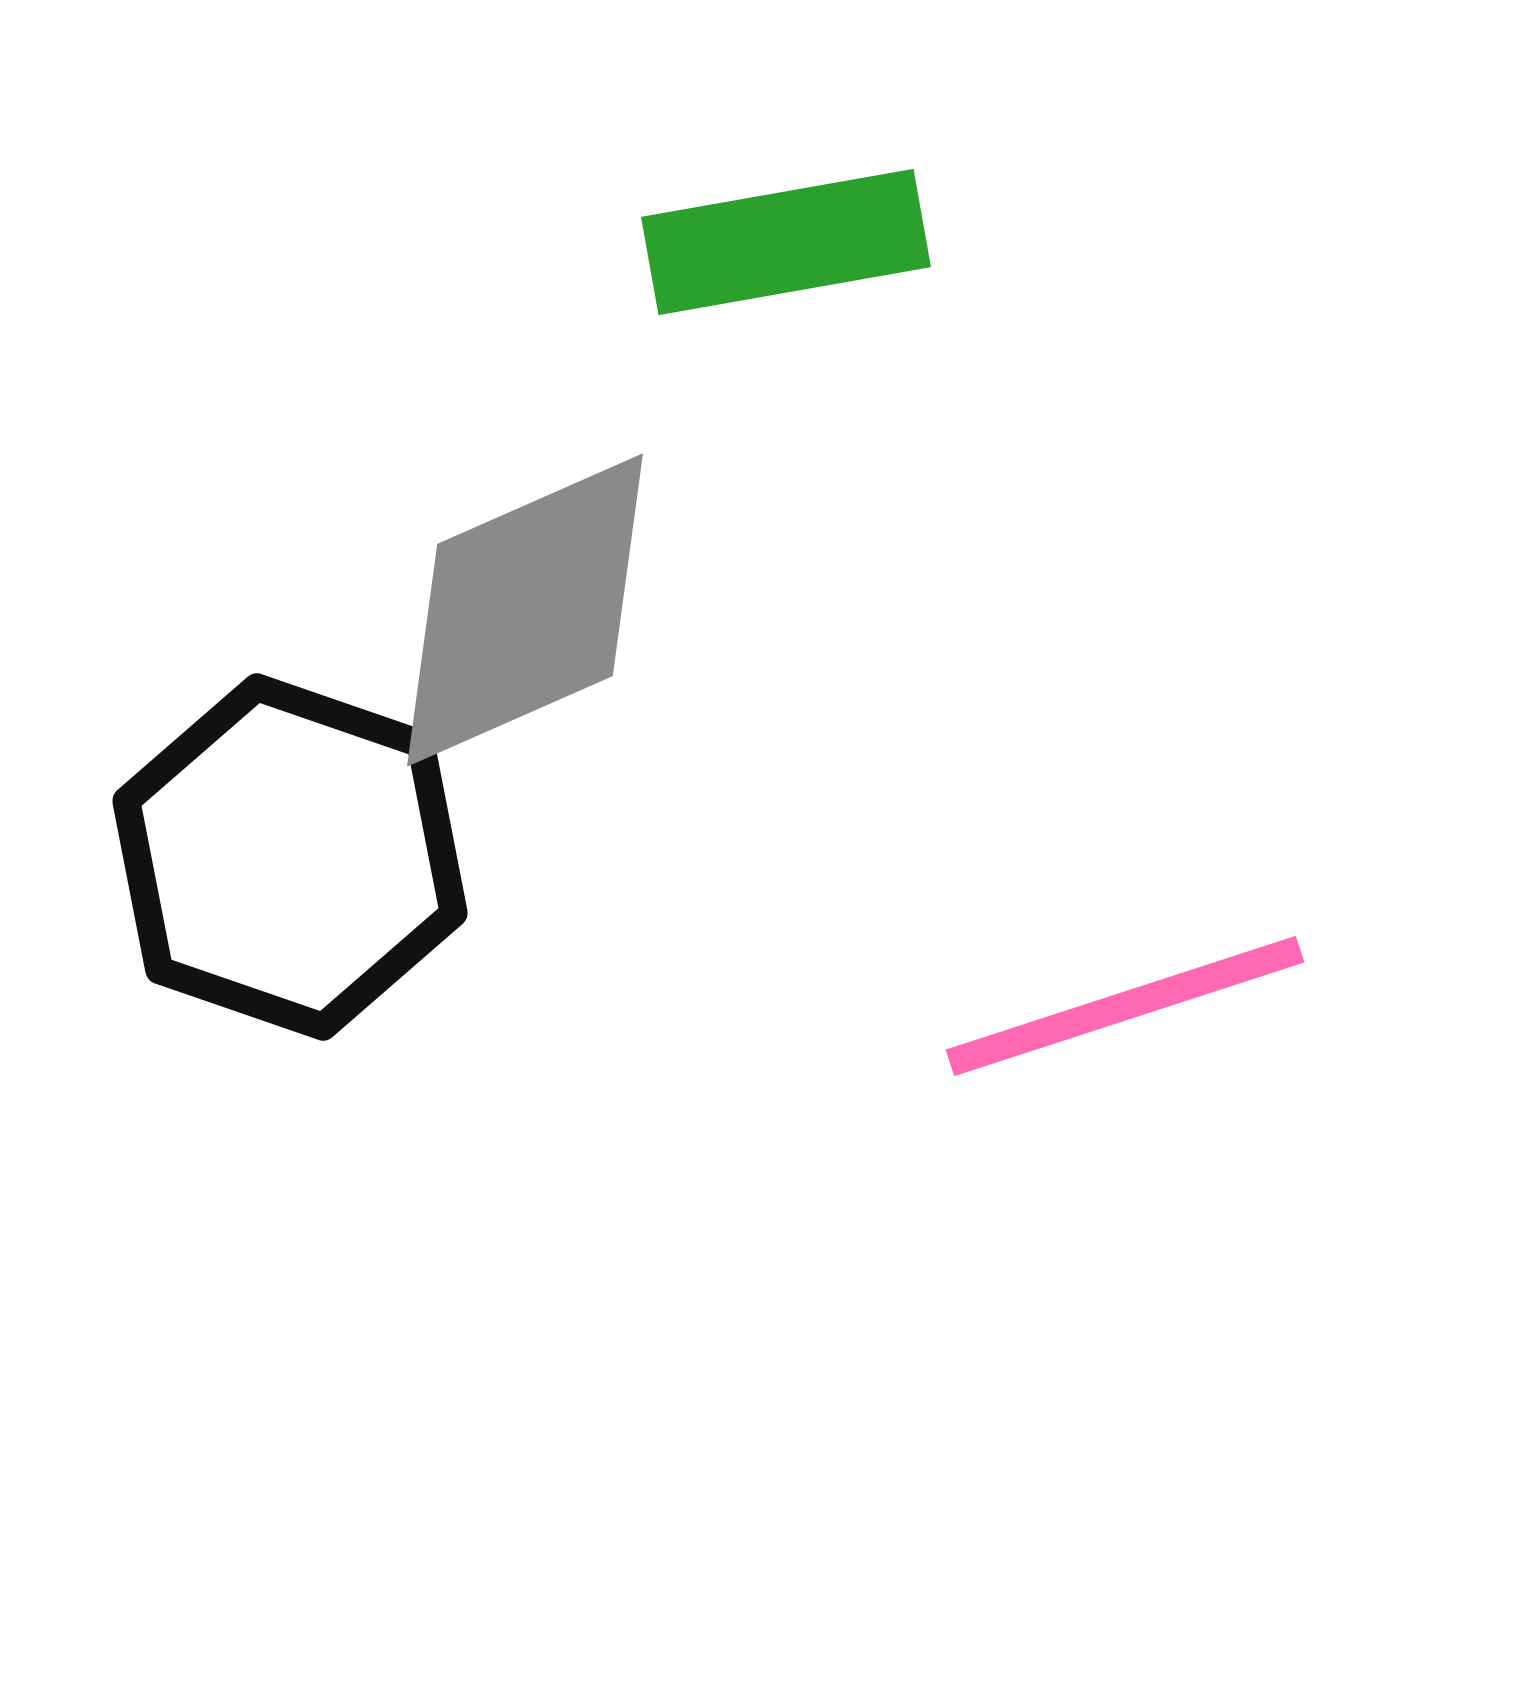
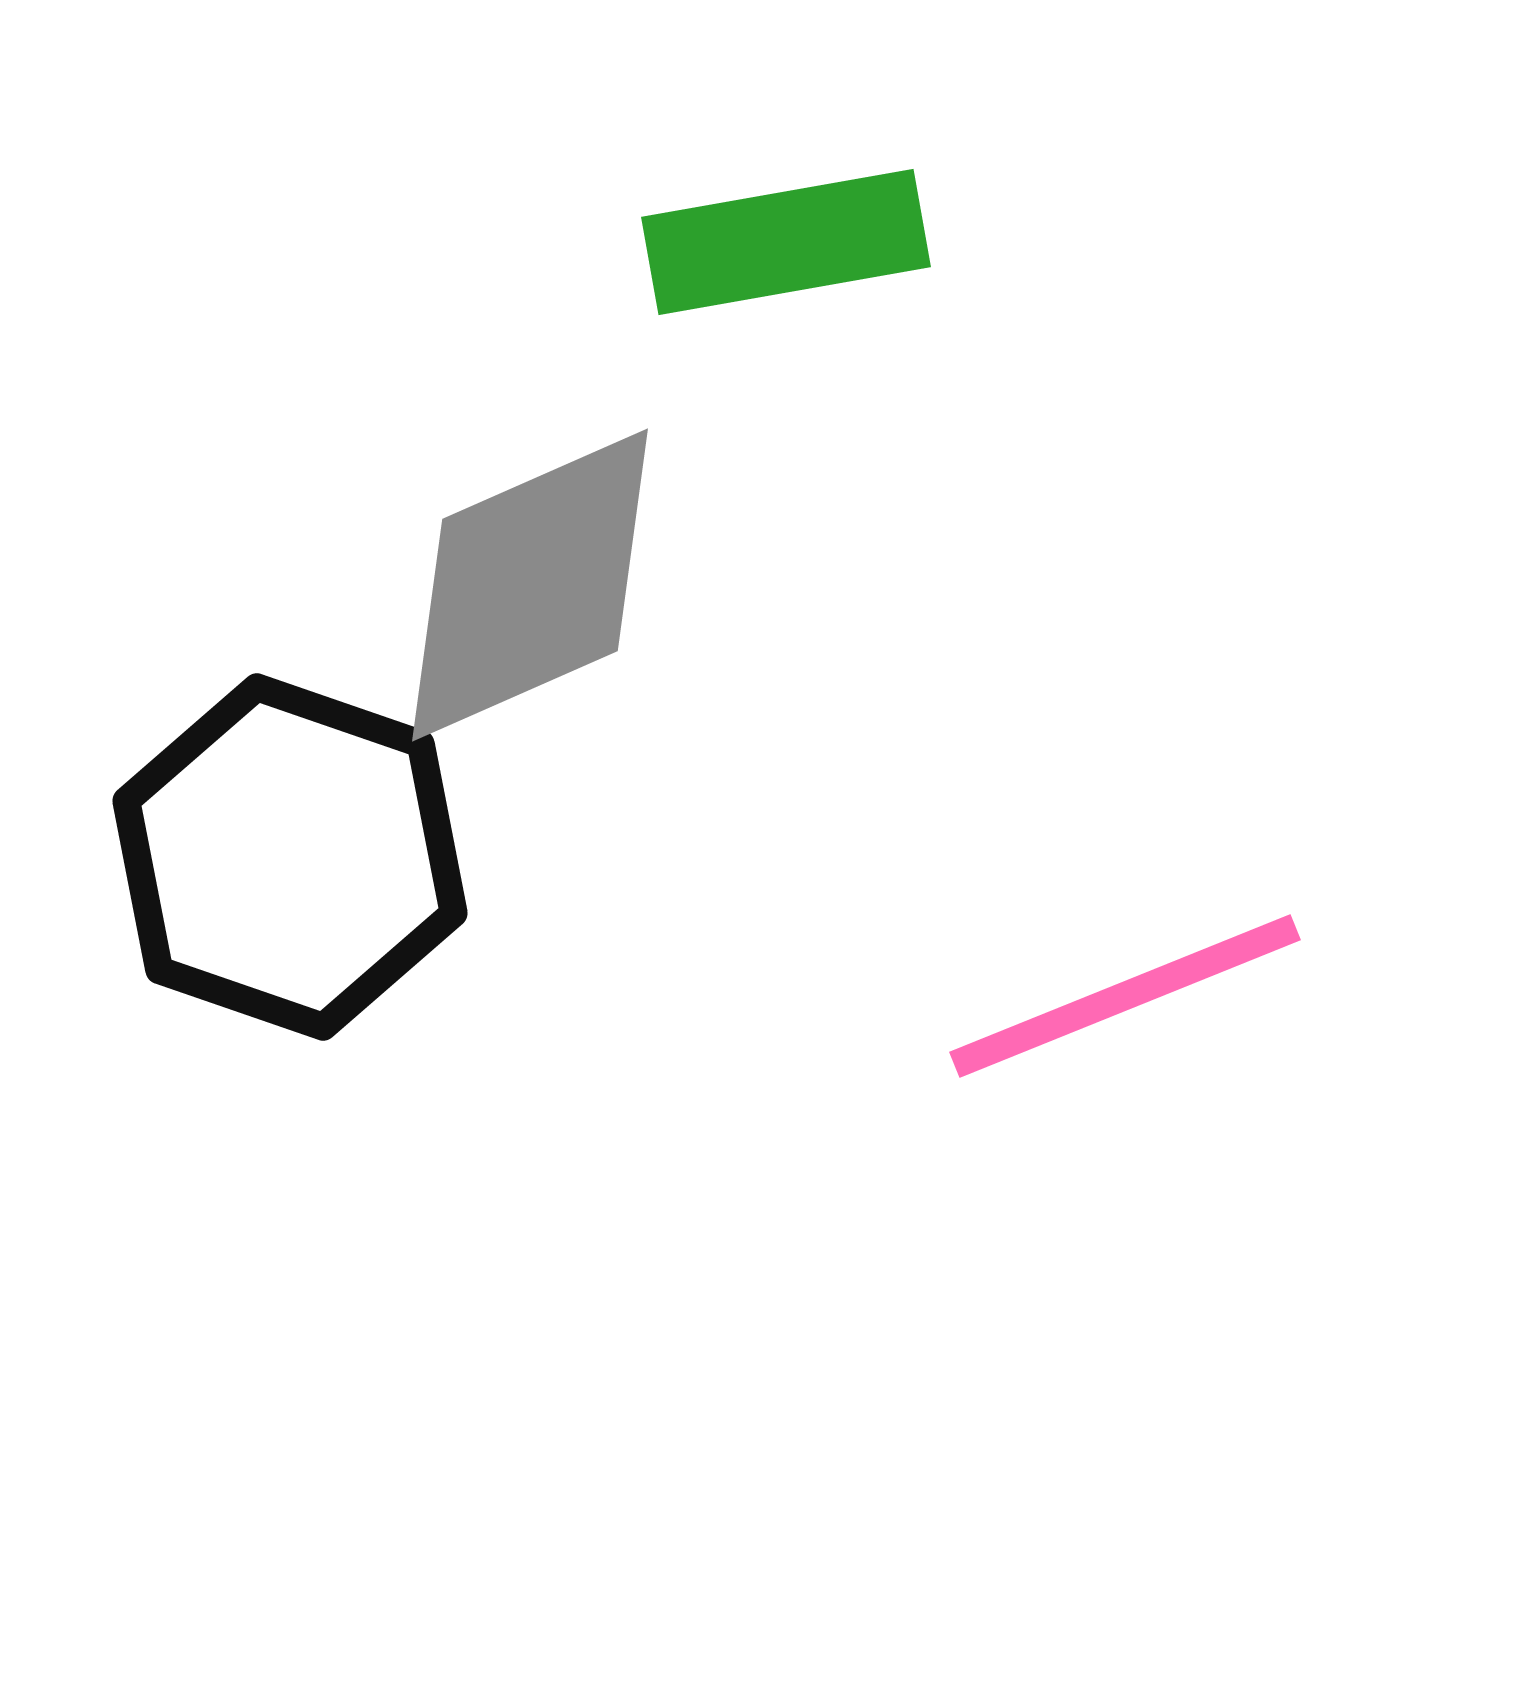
gray diamond: moved 5 px right, 25 px up
pink line: moved 10 px up; rotated 4 degrees counterclockwise
